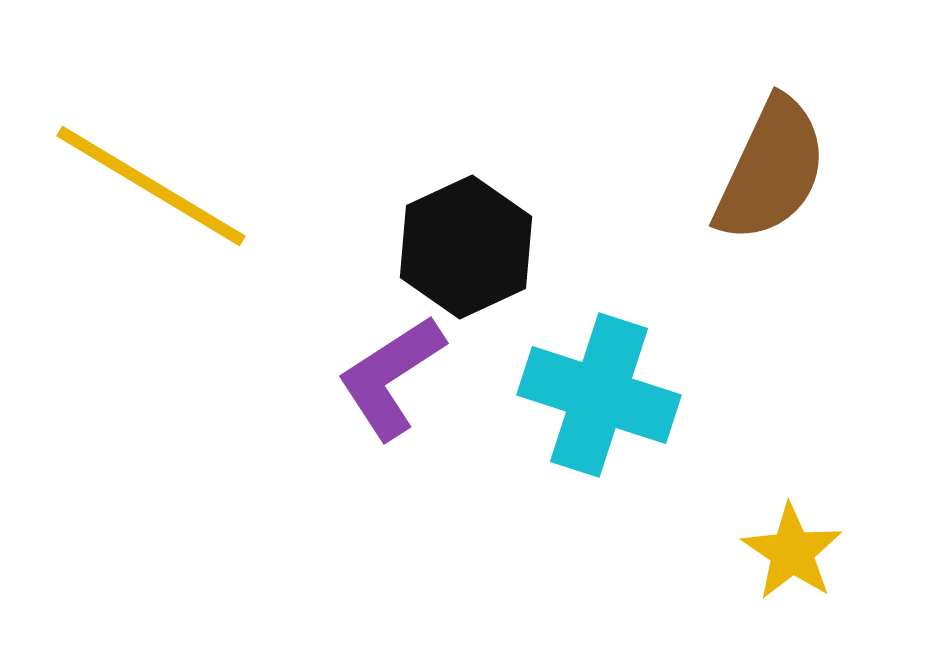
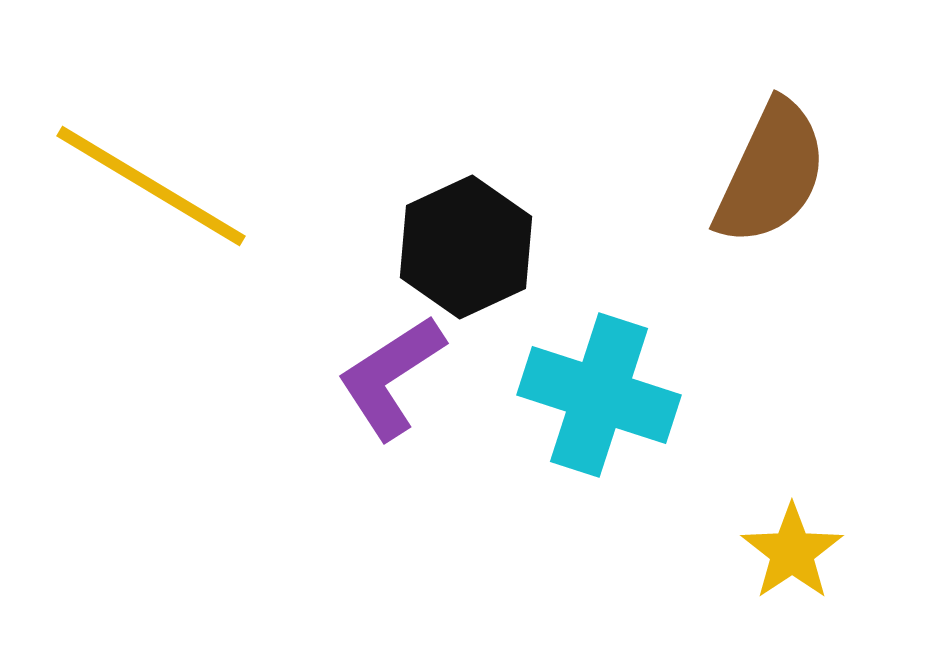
brown semicircle: moved 3 px down
yellow star: rotated 4 degrees clockwise
